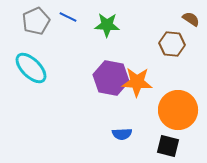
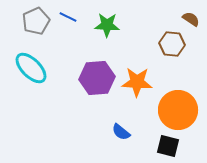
purple hexagon: moved 14 px left; rotated 16 degrees counterclockwise
blue semicircle: moved 1 px left, 2 px up; rotated 42 degrees clockwise
